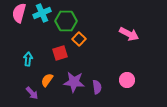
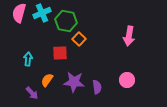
green hexagon: rotated 10 degrees clockwise
pink arrow: moved 2 px down; rotated 72 degrees clockwise
red square: rotated 14 degrees clockwise
